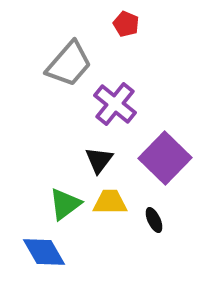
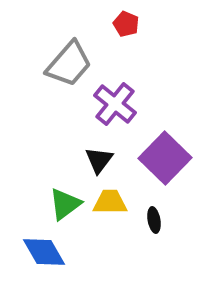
black ellipse: rotated 15 degrees clockwise
